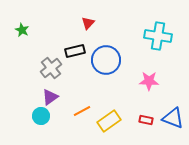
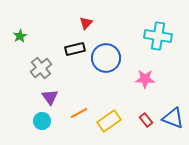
red triangle: moved 2 px left
green star: moved 2 px left, 6 px down; rotated 16 degrees clockwise
black rectangle: moved 2 px up
blue circle: moved 2 px up
gray cross: moved 10 px left
pink star: moved 4 px left, 2 px up
purple triangle: rotated 30 degrees counterclockwise
orange line: moved 3 px left, 2 px down
cyan circle: moved 1 px right, 5 px down
red rectangle: rotated 40 degrees clockwise
